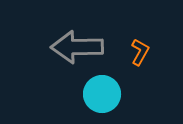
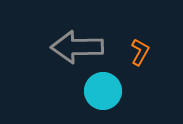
cyan circle: moved 1 px right, 3 px up
